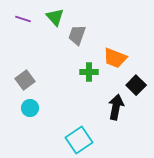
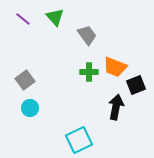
purple line: rotated 21 degrees clockwise
gray trapezoid: moved 10 px right; rotated 125 degrees clockwise
orange trapezoid: moved 9 px down
black square: rotated 24 degrees clockwise
cyan square: rotated 8 degrees clockwise
